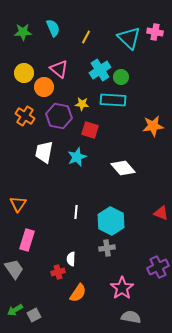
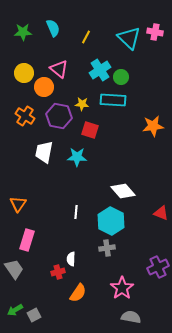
cyan star: rotated 24 degrees clockwise
white diamond: moved 23 px down
